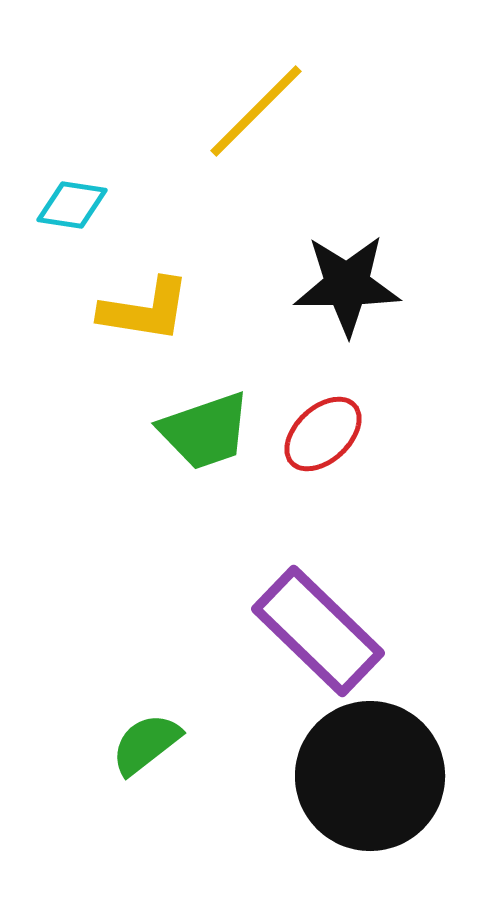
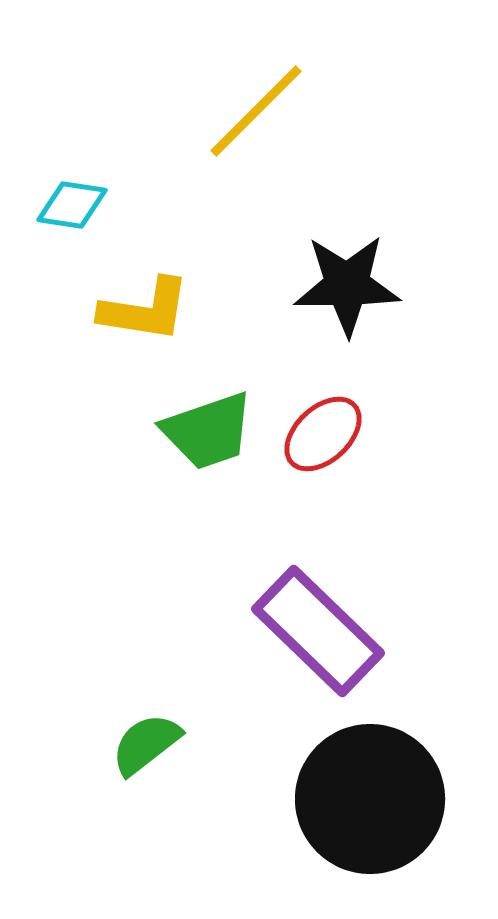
green trapezoid: moved 3 px right
black circle: moved 23 px down
